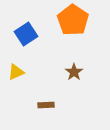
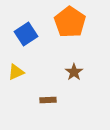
orange pentagon: moved 3 px left, 2 px down
brown rectangle: moved 2 px right, 5 px up
